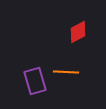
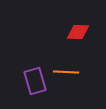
red diamond: rotated 30 degrees clockwise
